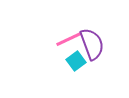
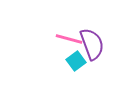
pink line: rotated 40 degrees clockwise
